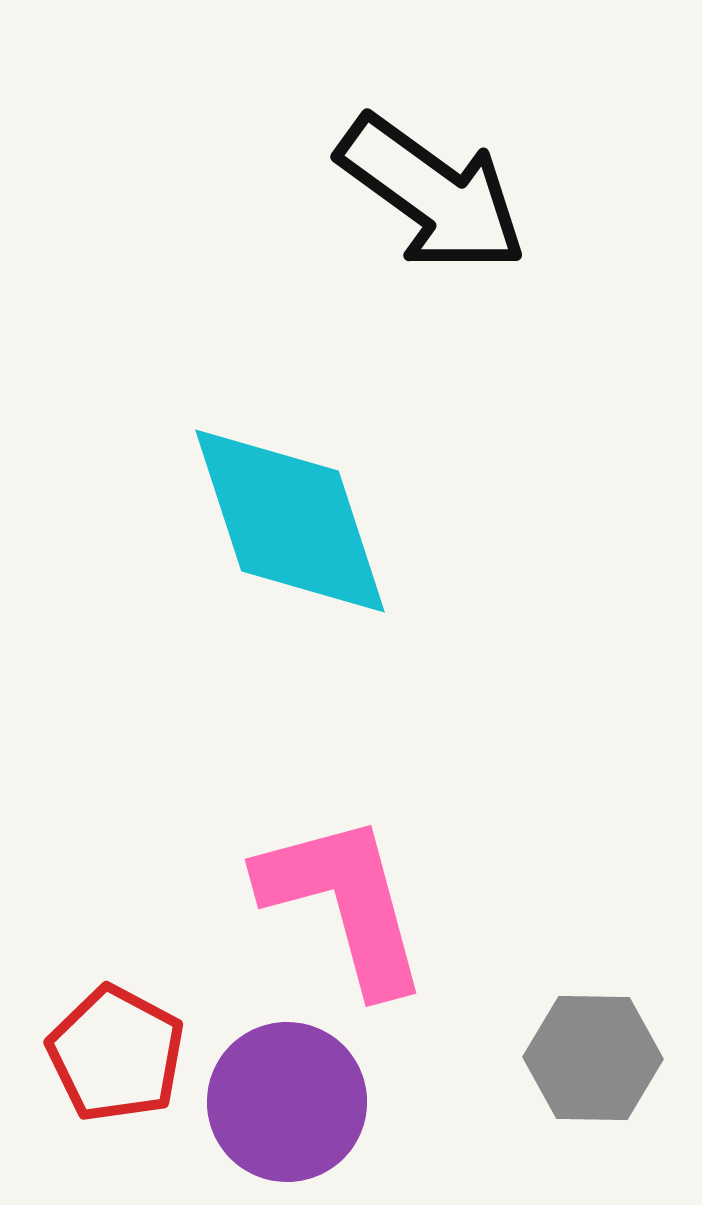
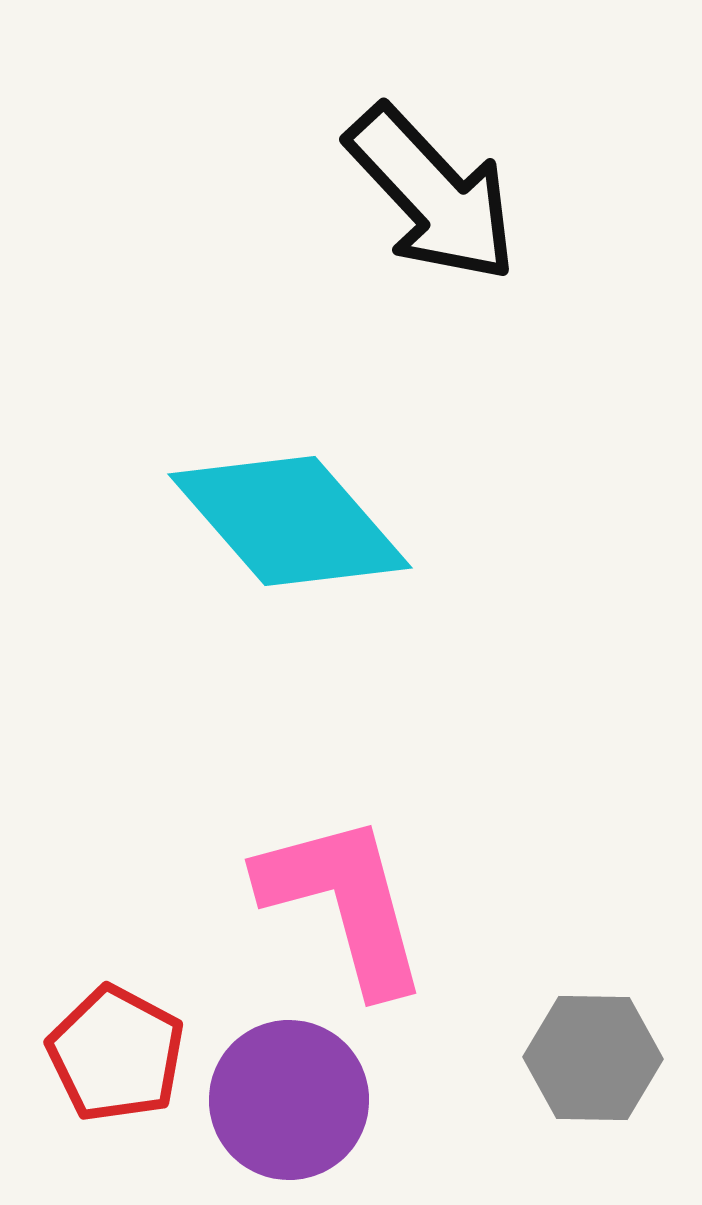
black arrow: rotated 11 degrees clockwise
cyan diamond: rotated 23 degrees counterclockwise
purple circle: moved 2 px right, 2 px up
